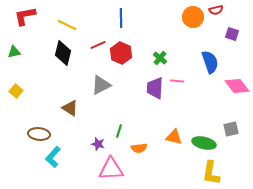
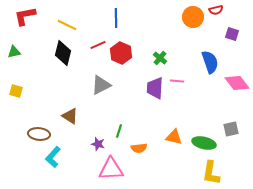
blue line: moved 5 px left
pink diamond: moved 3 px up
yellow square: rotated 24 degrees counterclockwise
brown triangle: moved 8 px down
